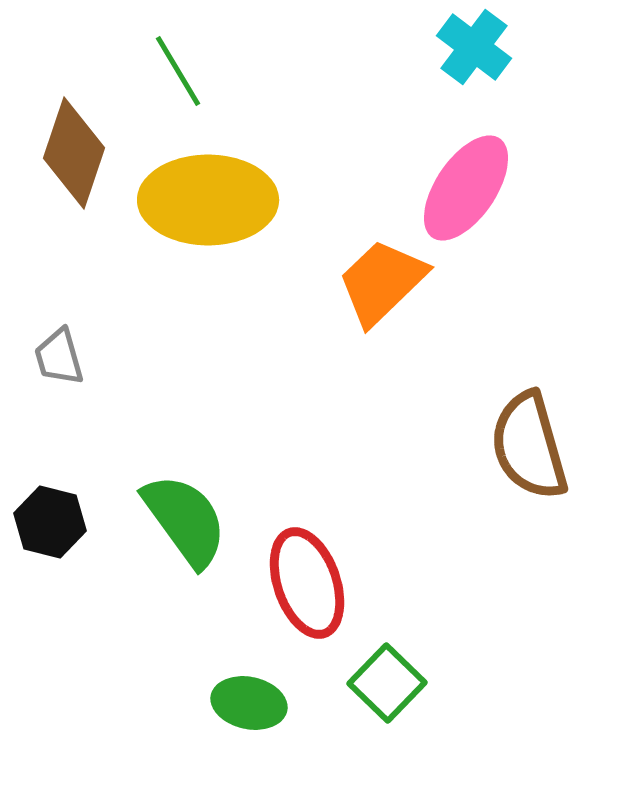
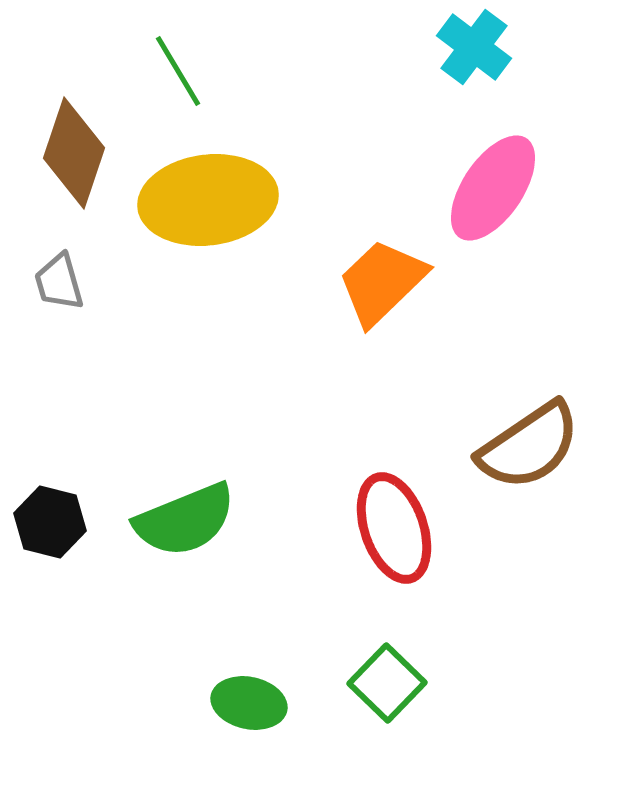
pink ellipse: moved 27 px right
yellow ellipse: rotated 7 degrees counterclockwise
gray trapezoid: moved 75 px up
brown semicircle: rotated 108 degrees counterclockwise
green semicircle: rotated 104 degrees clockwise
red ellipse: moved 87 px right, 55 px up
